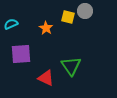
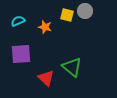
yellow square: moved 1 px left, 2 px up
cyan semicircle: moved 7 px right, 3 px up
orange star: moved 1 px left, 1 px up; rotated 16 degrees counterclockwise
green triangle: moved 1 px right, 1 px down; rotated 15 degrees counterclockwise
red triangle: rotated 18 degrees clockwise
